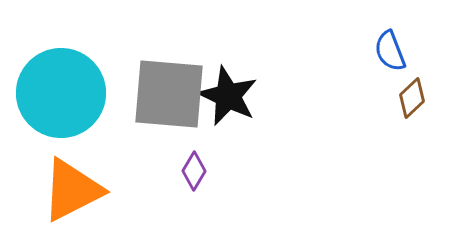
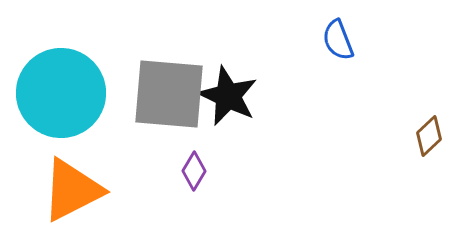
blue semicircle: moved 52 px left, 11 px up
brown diamond: moved 17 px right, 38 px down
